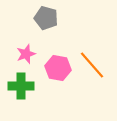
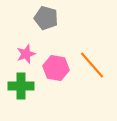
pink hexagon: moved 2 px left
